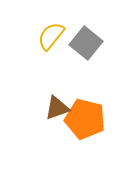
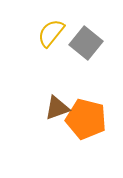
yellow semicircle: moved 3 px up
orange pentagon: moved 1 px right
